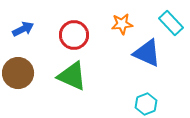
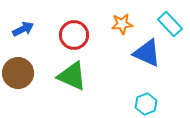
cyan rectangle: moved 1 px left, 1 px down
